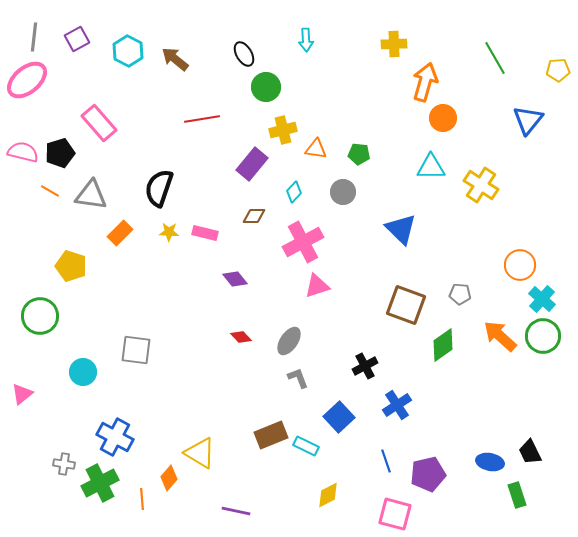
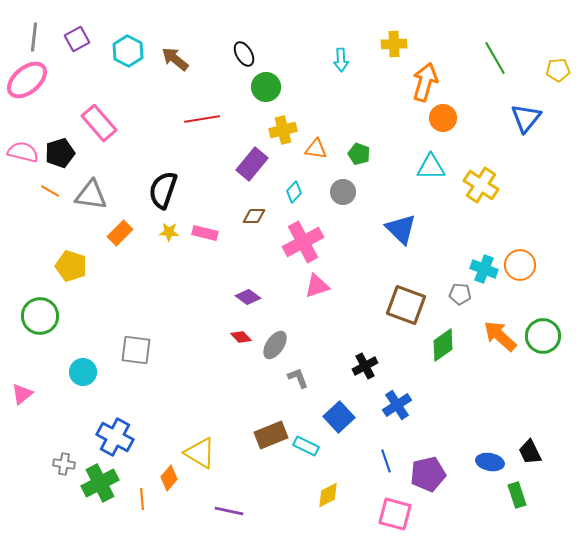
cyan arrow at (306, 40): moved 35 px right, 20 px down
blue triangle at (528, 120): moved 2 px left, 2 px up
green pentagon at (359, 154): rotated 15 degrees clockwise
black semicircle at (159, 188): moved 4 px right, 2 px down
purple diamond at (235, 279): moved 13 px right, 18 px down; rotated 15 degrees counterclockwise
cyan cross at (542, 299): moved 58 px left, 30 px up; rotated 20 degrees counterclockwise
gray ellipse at (289, 341): moved 14 px left, 4 px down
purple line at (236, 511): moved 7 px left
